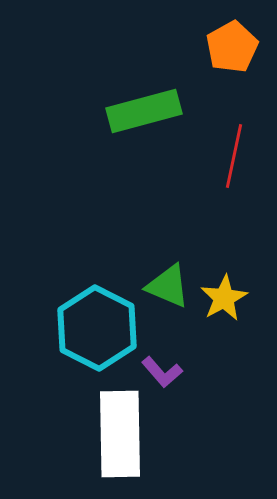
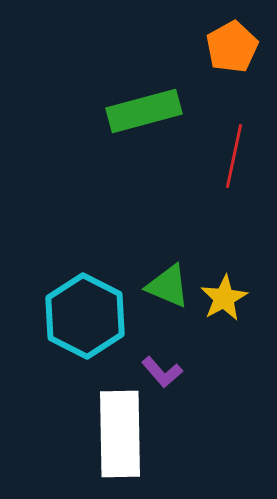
cyan hexagon: moved 12 px left, 12 px up
